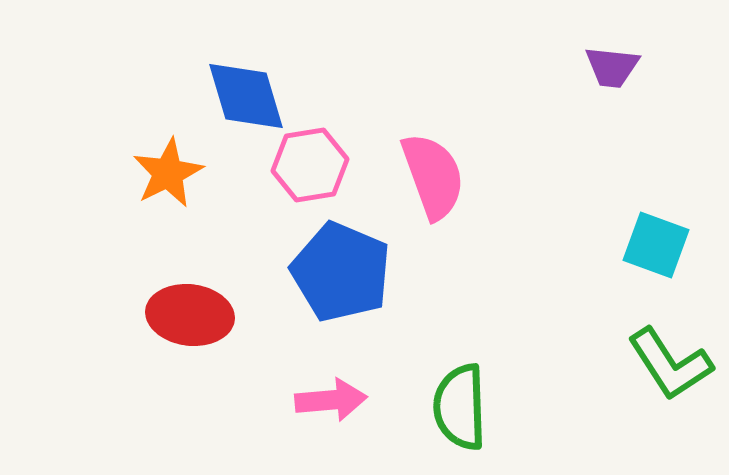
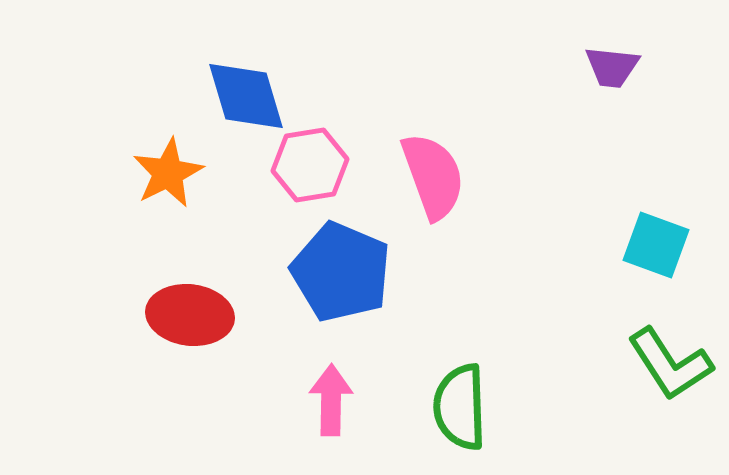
pink arrow: rotated 84 degrees counterclockwise
